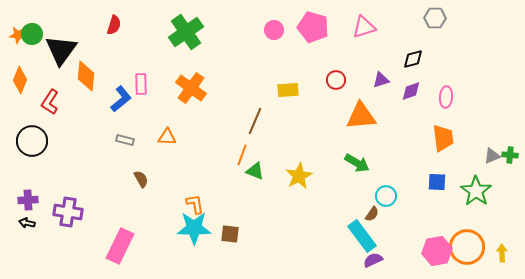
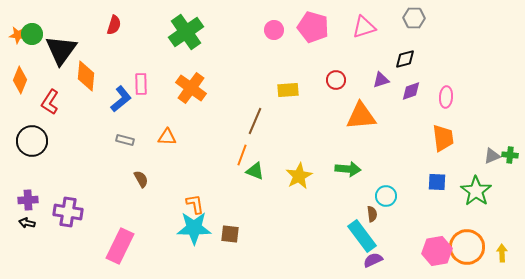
gray hexagon at (435, 18): moved 21 px left
black diamond at (413, 59): moved 8 px left
green arrow at (357, 163): moved 9 px left, 6 px down; rotated 25 degrees counterclockwise
brown semicircle at (372, 214): rotated 42 degrees counterclockwise
